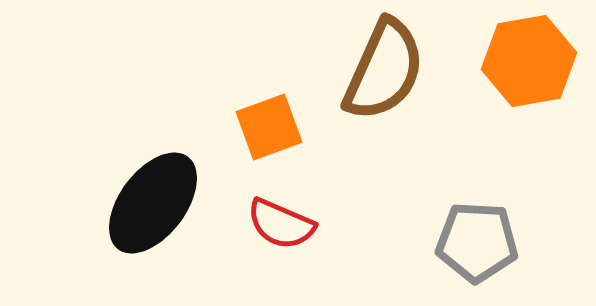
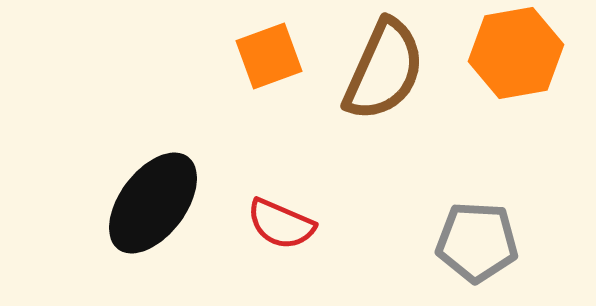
orange hexagon: moved 13 px left, 8 px up
orange square: moved 71 px up
